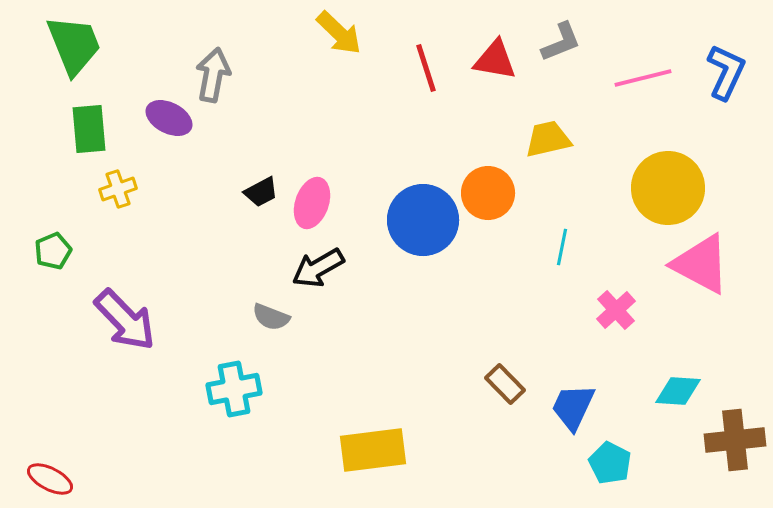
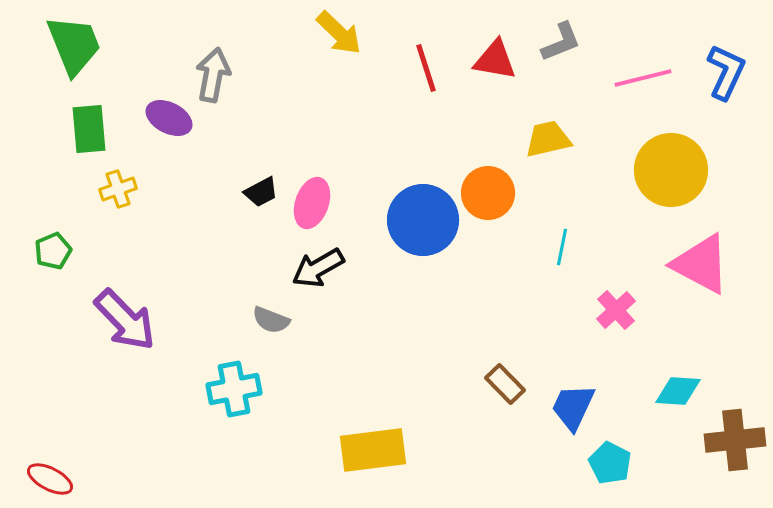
yellow circle: moved 3 px right, 18 px up
gray semicircle: moved 3 px down
